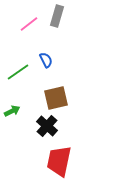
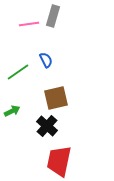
gray rectangle: moved 4 px left
pink line: rotated 30 degrees clockwise
